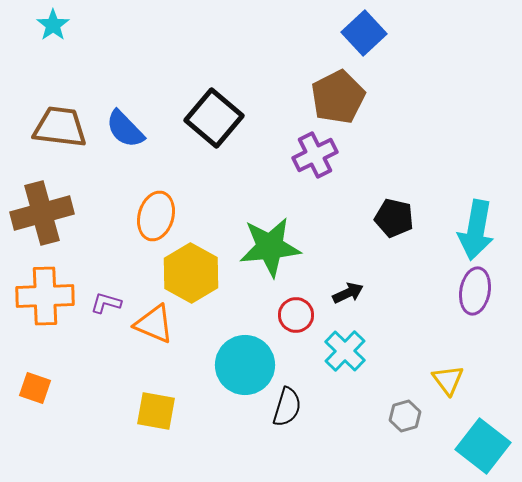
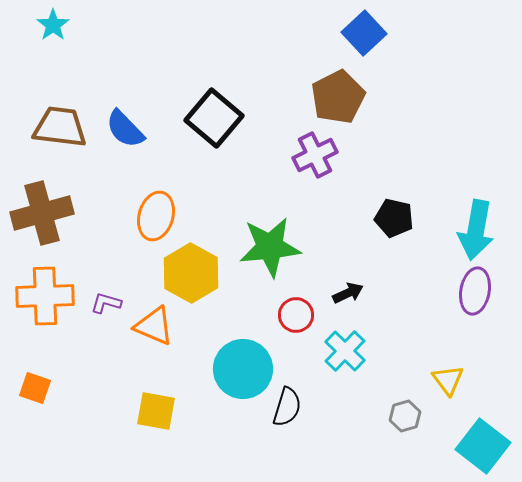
orange triangle: moved 2 px down
cyan circle: moved 2 px left, 4 px down
